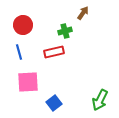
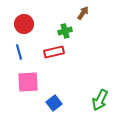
red circle: moved 1 px right, 1 px up
